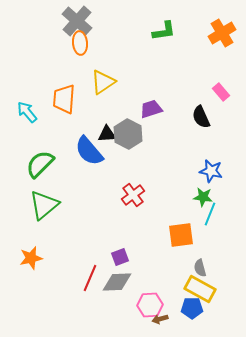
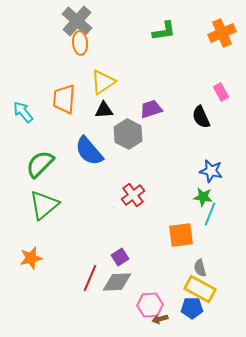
orange cross: rotated 8 degrees clockwise
pink rectangle: rotated 12 degrees clockwise
cyan arrow: moved 4 px left
black triangle: moved 3 px left, 24 px up
purple square: rotated 12 degrees counterclockwise
